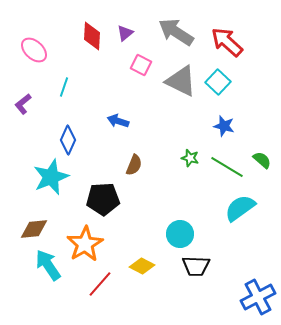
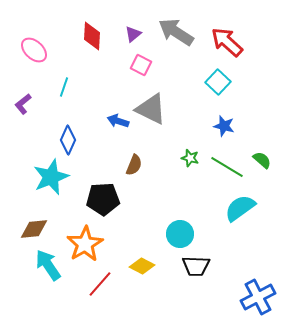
purple triangle: moved 8 px right, 1 px down
gray triangle: moved 30 px left, 28 px down
